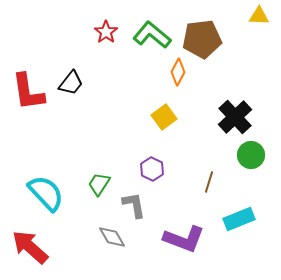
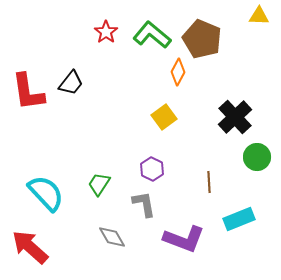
brown pentagon: rotated 30 degrees clockwise
green circle: moved 6 px right, 2 px down
brown line: rotated 20 degrees counterclockwise
gray L-shape: moved 10 px right, 1 px up
